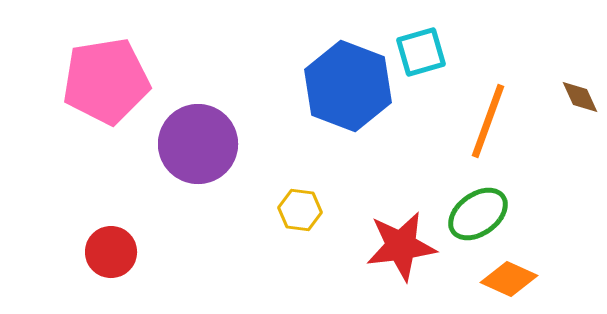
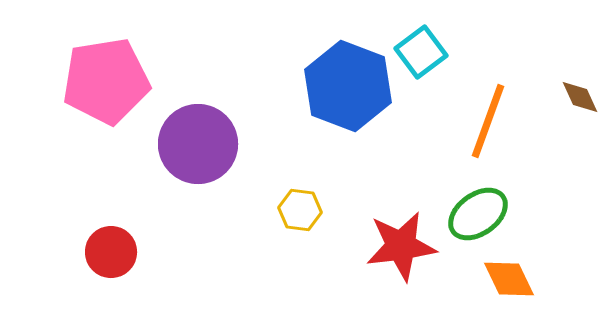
cyan square: rotated 21 degrees counterclockwise
orange diamond: rotated 40 degrees clockwise
